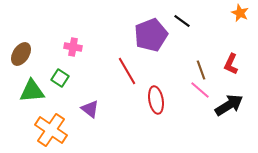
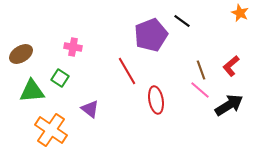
brown ellipse: rotated 25 degrees clockwise
red L-shape: moved 2 px down; rotated 25 degrees clockwise
